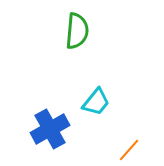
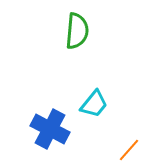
cyan trapezoid: moved 2 px left, 2 px down
blue cross: rotated 33 degrees counterclockwise
